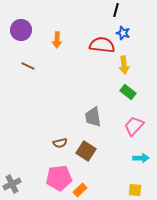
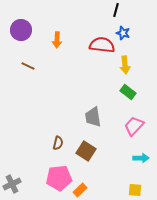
yellow arrow: moved 1 px right
brown semicircle: moved 2 px left; rotated 64 degrees counterclockwise
